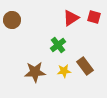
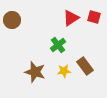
brown star: rotated 20 degrees clockwise
